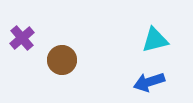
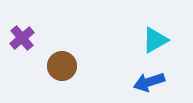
cyan triangle: rotated 16 degrees counterclockwise
brown circle: moved 6 px down
